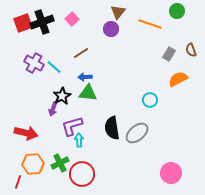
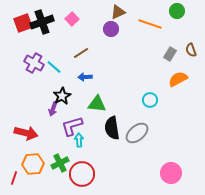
brown triangle: rotated 28 degrees clockwise
gray rectangle: moved 1 px right
green triangle: moved 9 px right, 11 px down
red line: moved 4 px left, 4 px up
